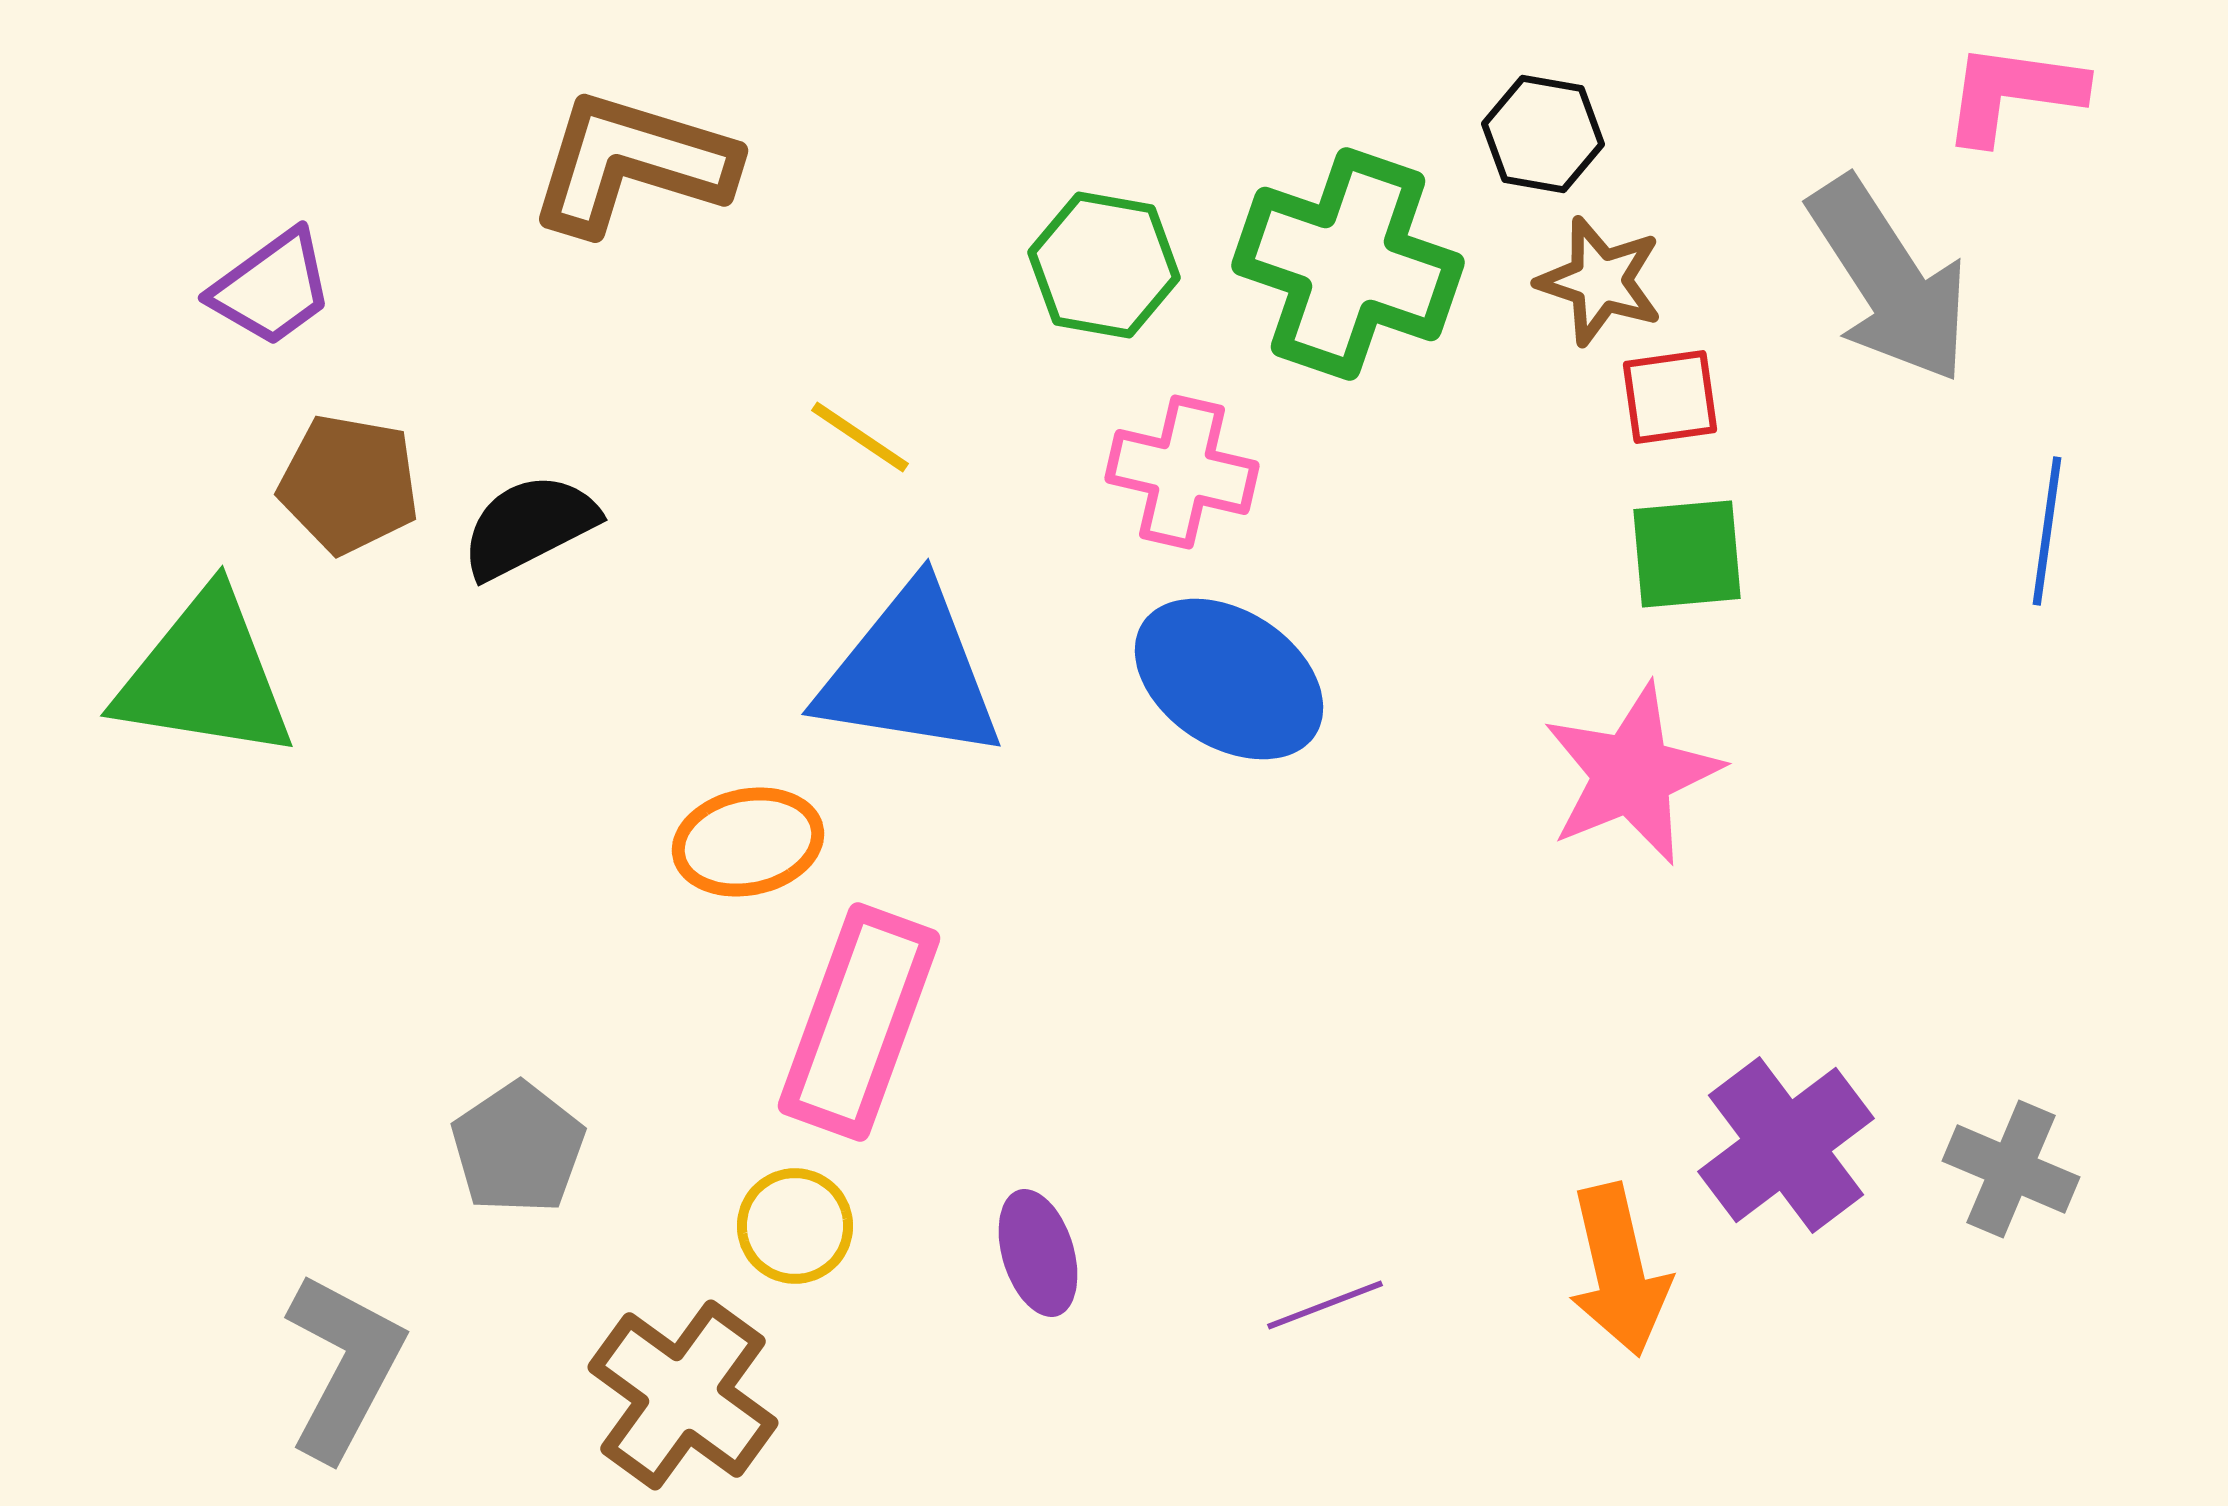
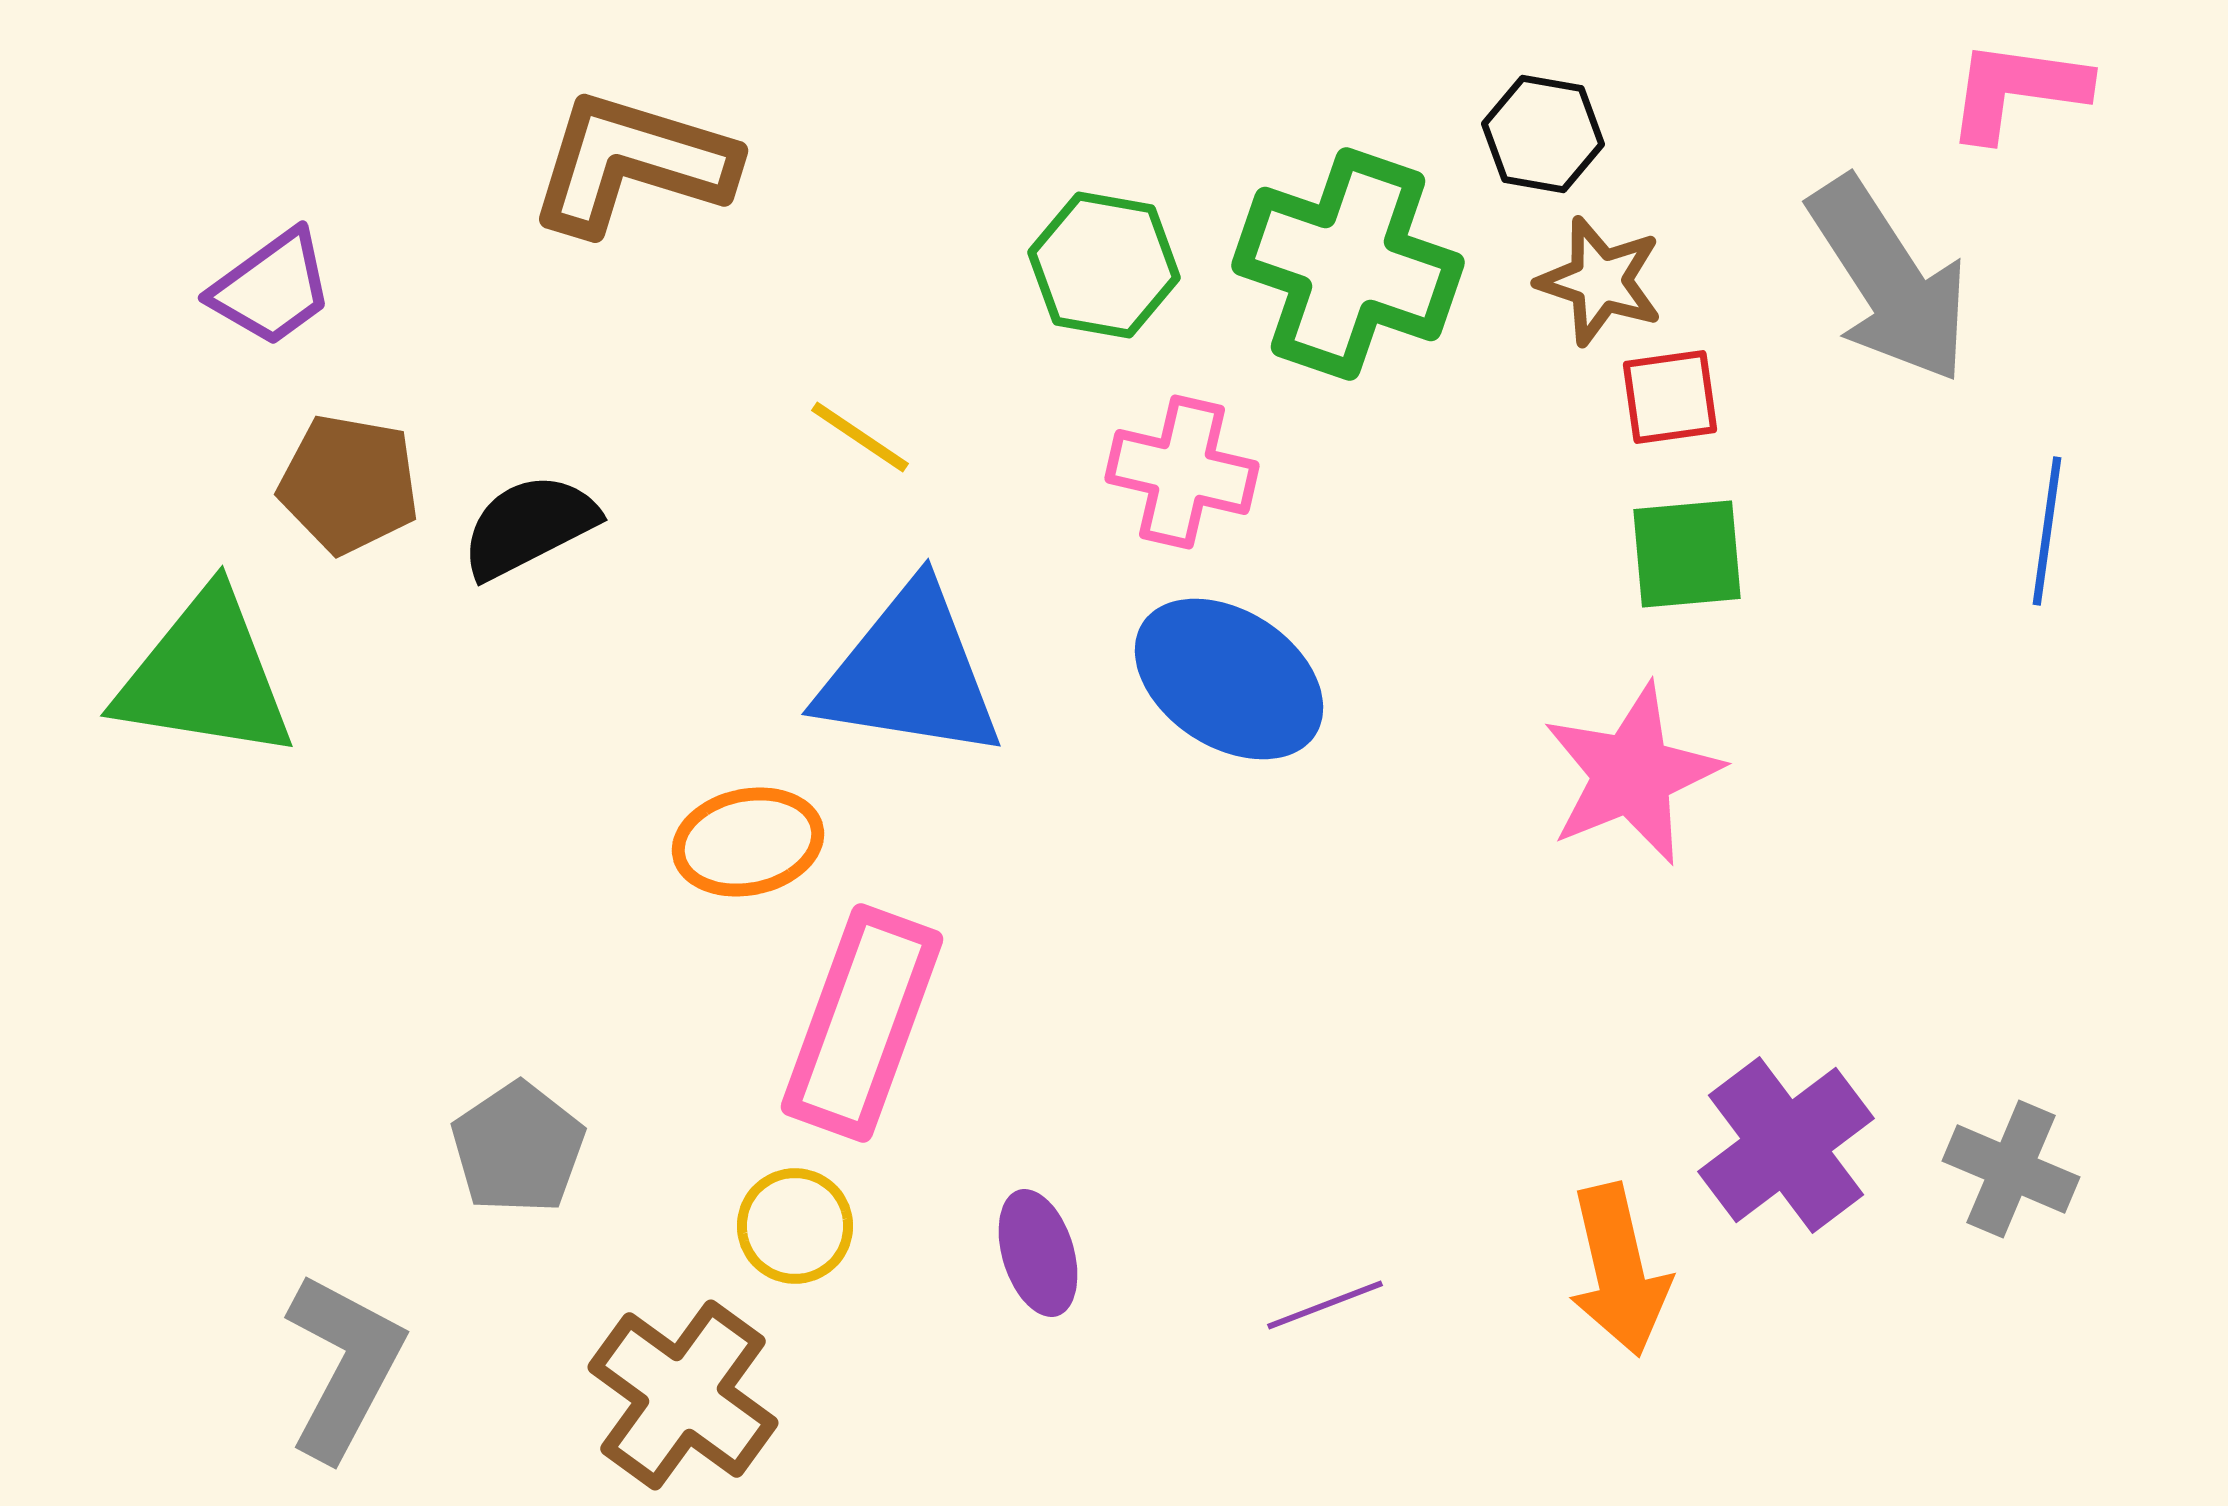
pink L-shape: moved 4 px right, 3 px up
pink rectangle: moved 3 px right, 1 px down
